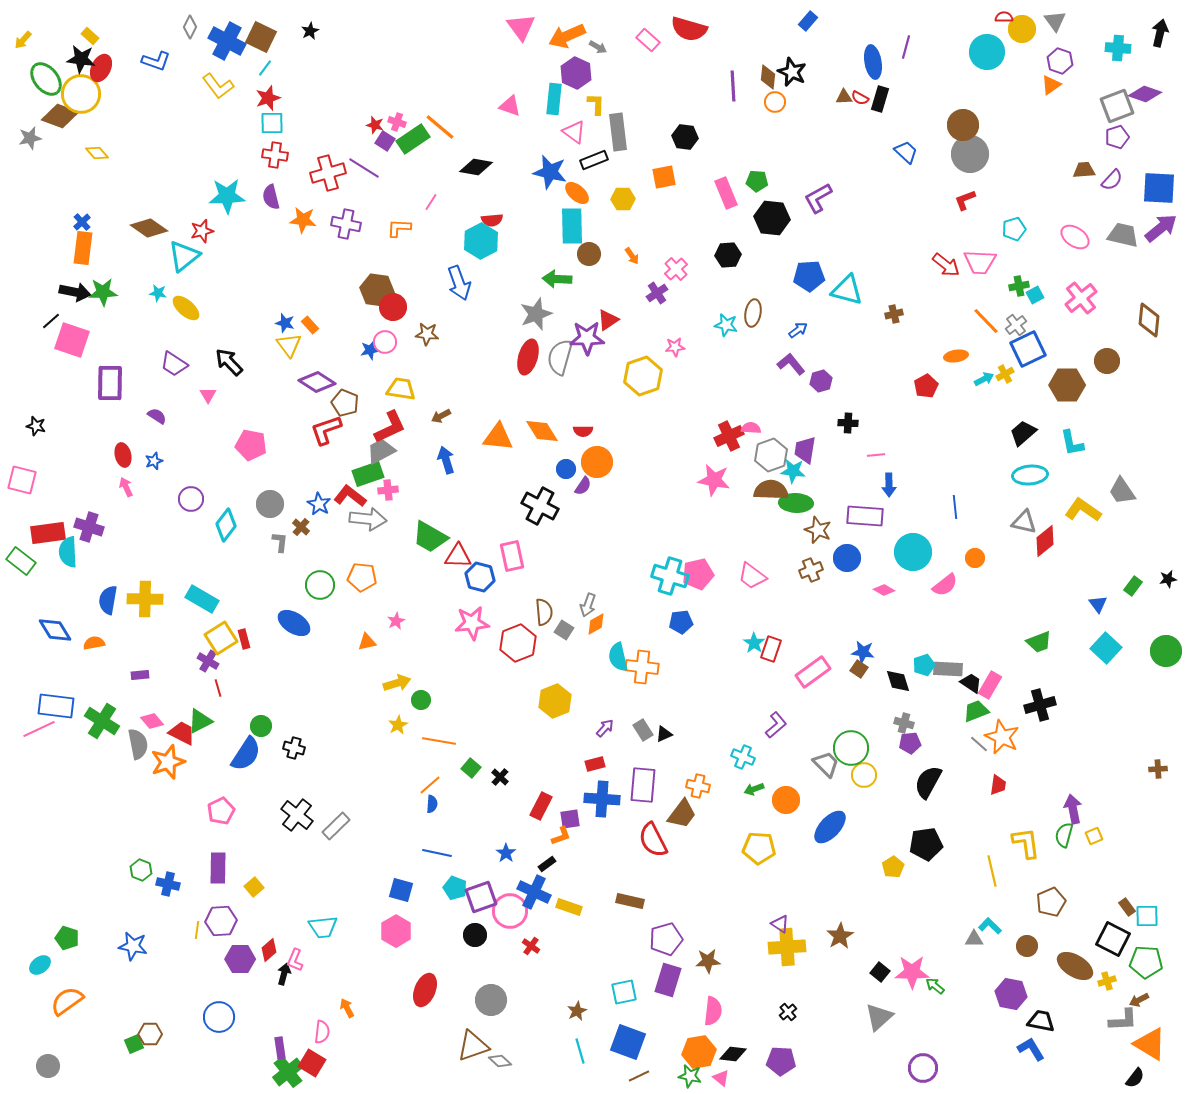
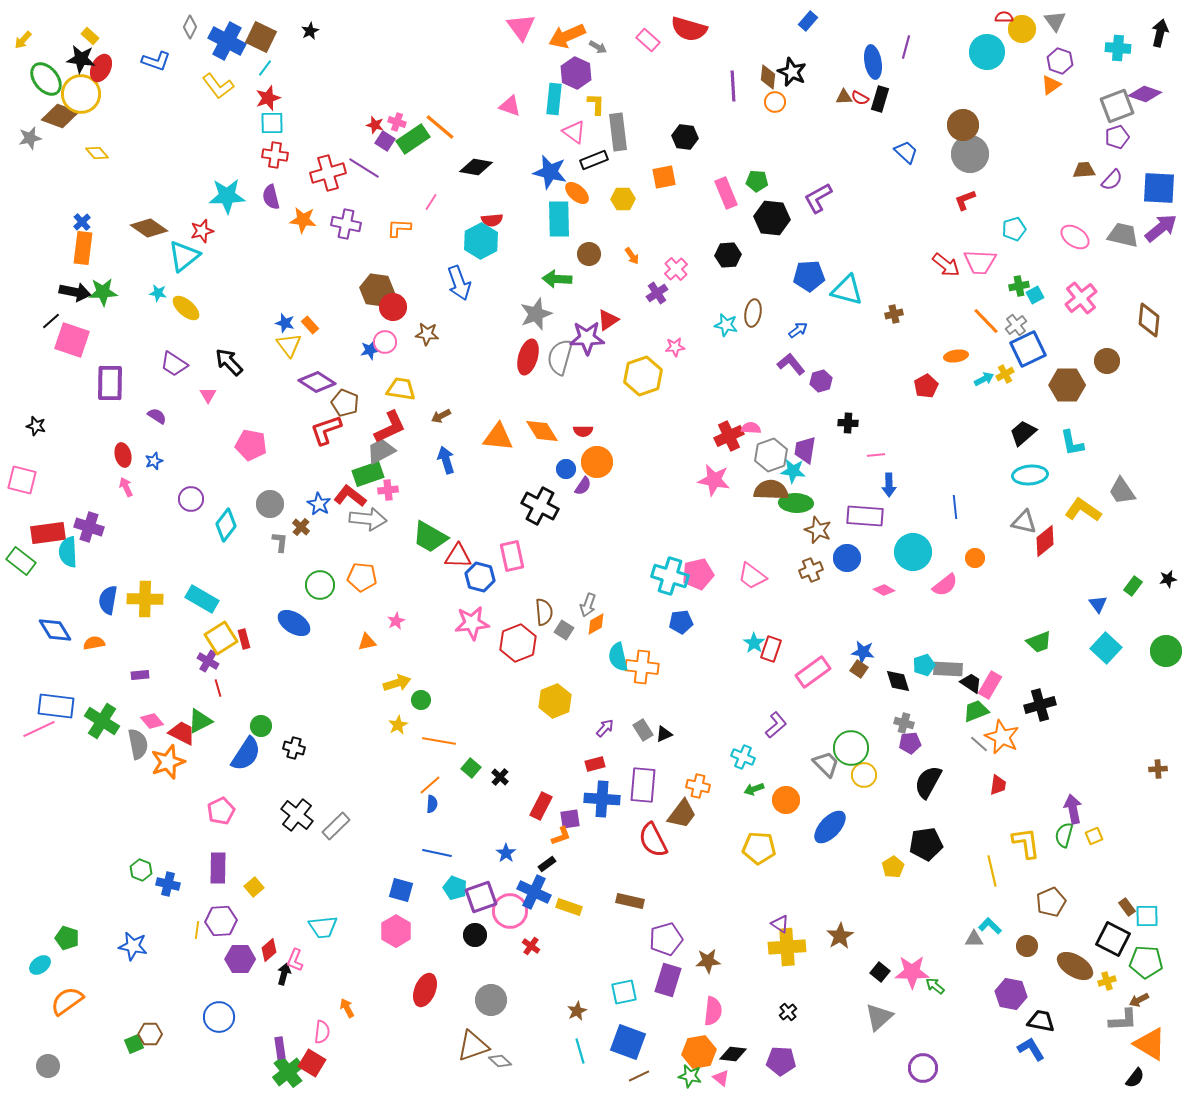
cyan rectangle at (572, 226): moved 13 px left, 7 px up
